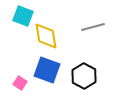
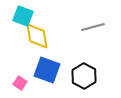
yellow diamond: moved 9 px left
